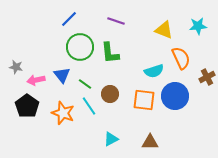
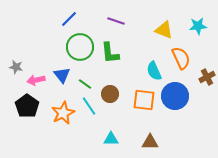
cyan semicircle: rotated 84 degrees clockwise
orange star: rotated 25 degrees clockwise
cyan triangle: rotated 28 degrees clockwise
